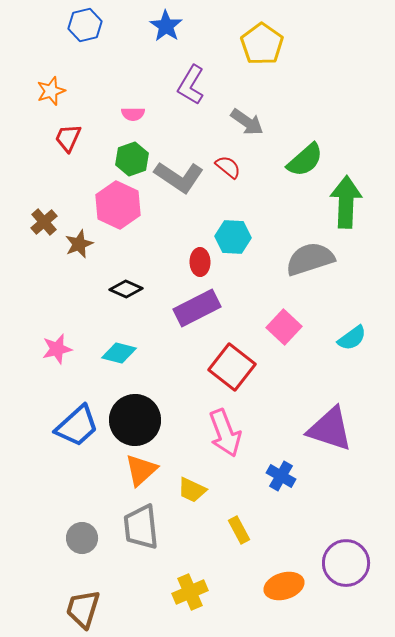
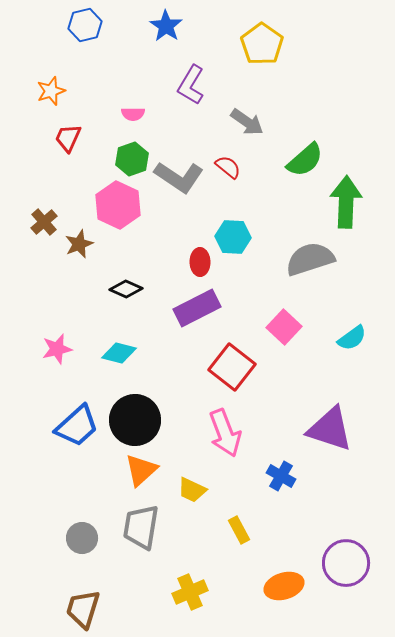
gray trapezoid: rotated 15 degrees clockwise
